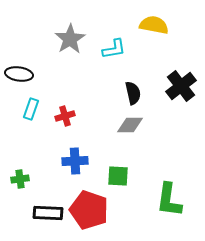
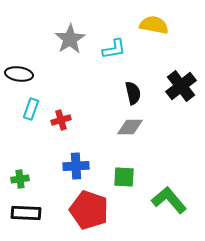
red cross: moved 4 px left, 4 px down
gray diamond: moved 2 px down
blue cross: moved 1 px right, 5 px down
green square: moved 6 px right, 1 px down
green L-shape: rotated 132 degrees clockwise
black rectangle: moved 22 px left
